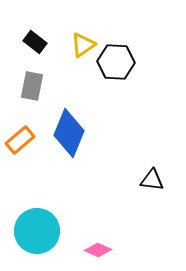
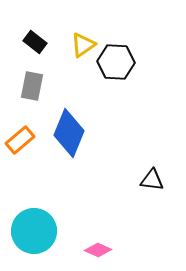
cyan circle: moved 3 px left
